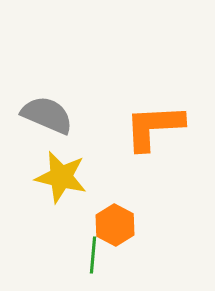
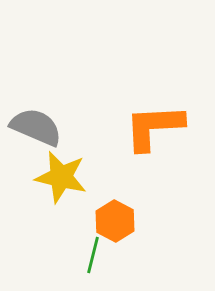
gray semicircle: moved 11 px left, 12 px down
orange hexagon: moved 4 px up
green line: rotated 9 degrees clockwise
